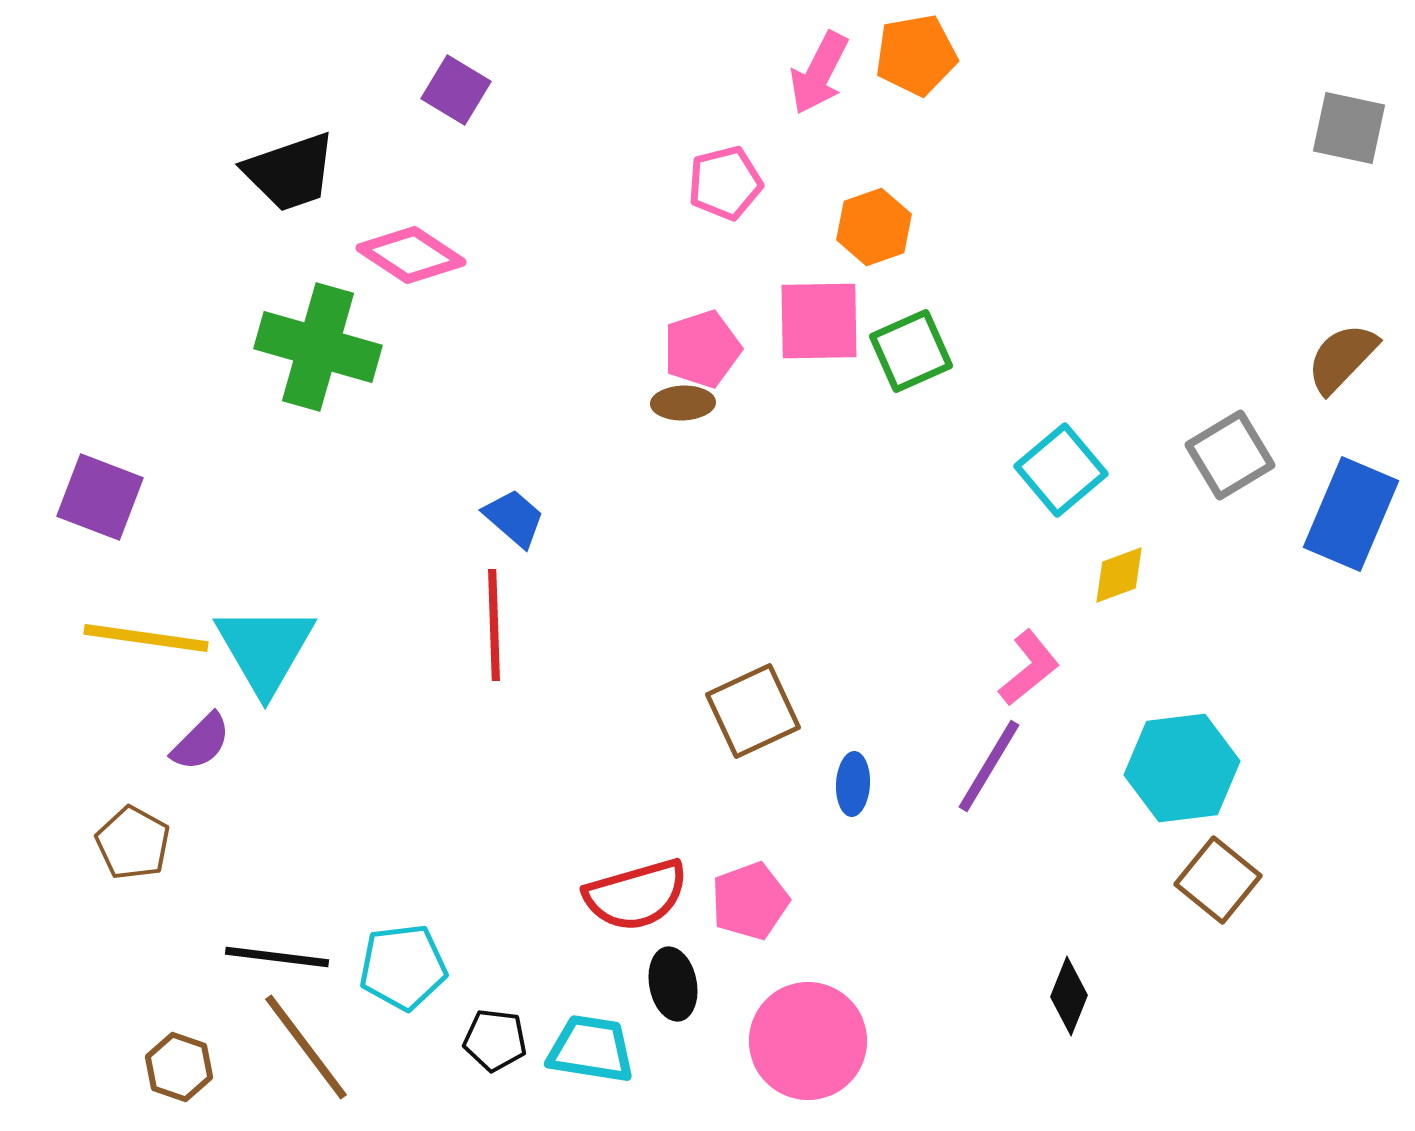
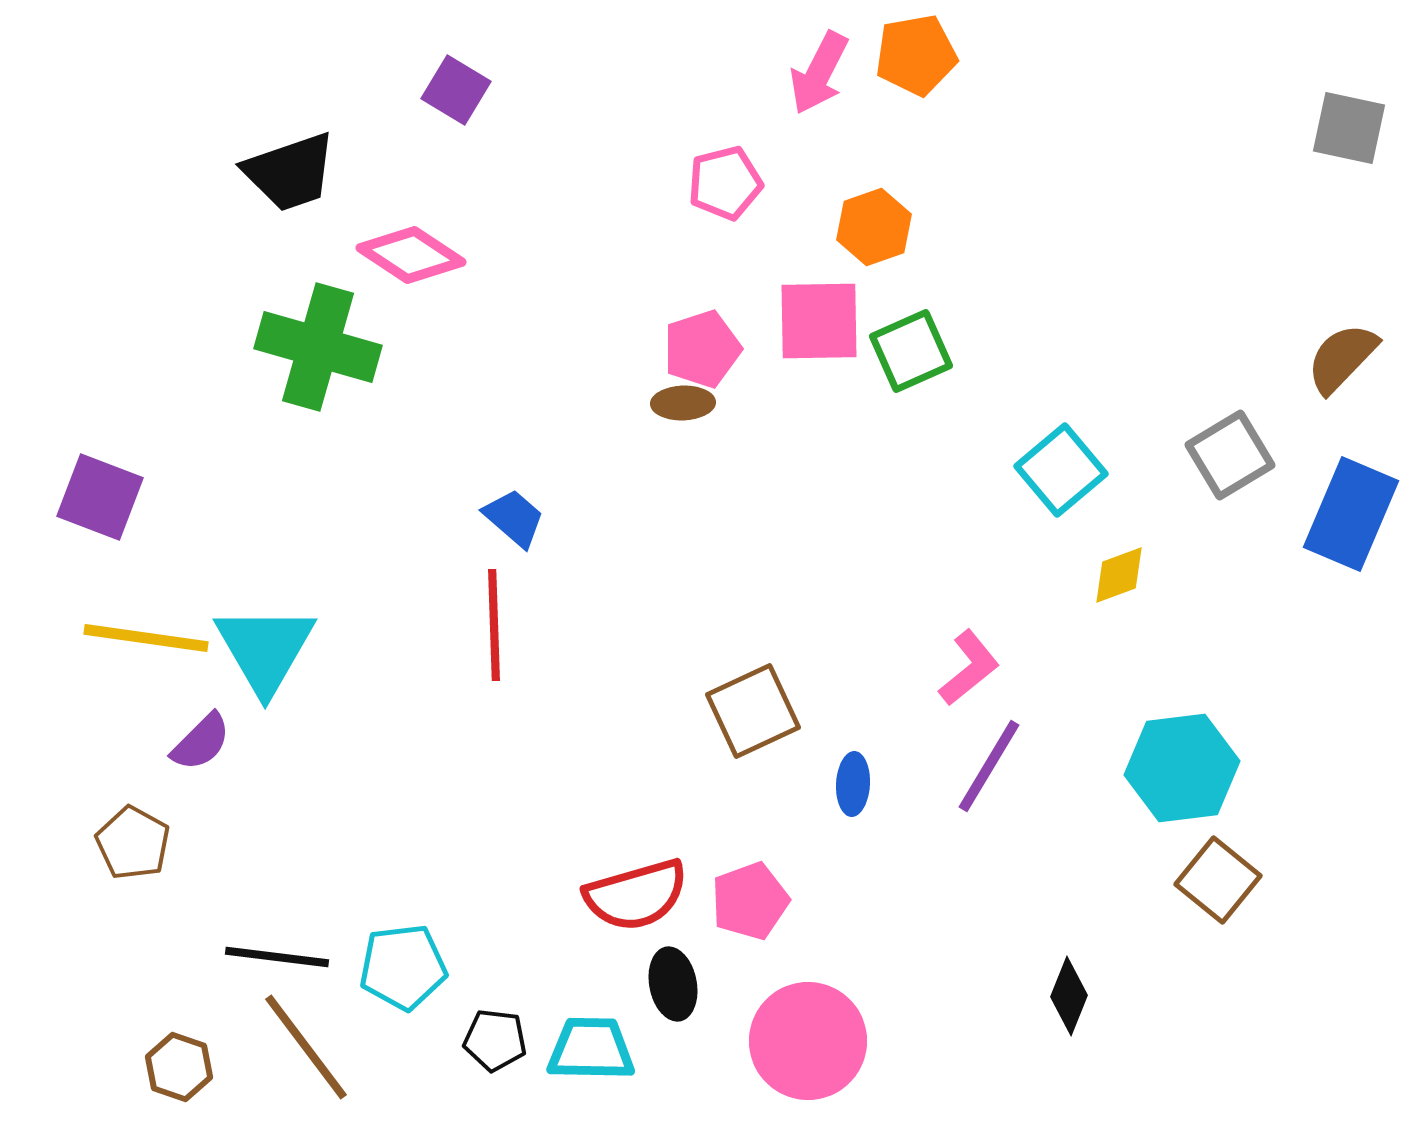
pink L-shape at (1029, 668): moved 60 px left
cyan trapezoid at (591, 1049): rotated 8 degrees counterclockwise
